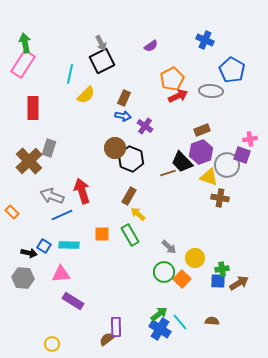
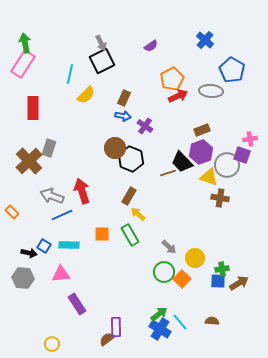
blue cross at (205, 40): rotated 18 degrees clockwise
purple rectangle at (73, 301): moved 4 px right, 3 px down; rotated 25 degrees clockwise
